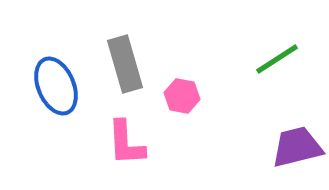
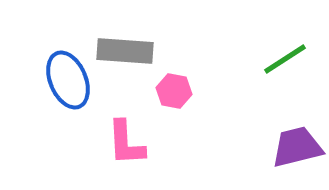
green line: moved 8 px right
gray rectangle: moved 13 px up; rotated 70 degrees counterclockwise
blue ellipse: moved 12 px right, 6 px up
pink hexagon: moved 8 px left, 5 px up
